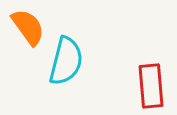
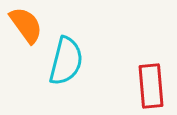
orange semicircle: moved 2 px left, 2 px up
